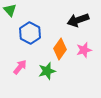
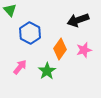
green star: rotated 18 degrees counterclockwise
